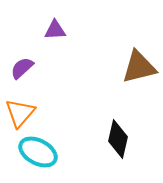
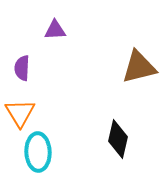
purple semicircle: rotated 45 degrees counterclockwise
orange triangle: rotated 12 degrees counterclockwise
cyan ellipse: rotated 60 degrees clockwise
